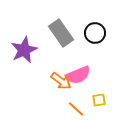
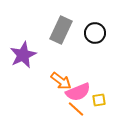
gray rectangle: moved 3 px up; rotated 60 degrees clockwise
purple star: moved 1 px left, 5 px down
pink semicircle: moved 17 px down
